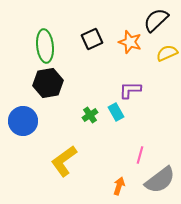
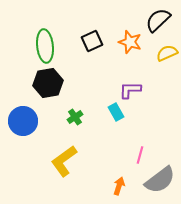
black semicircle: moved 2 px right
black square: moved 2 px down
green cross: moved 15 px left, 2 px down
